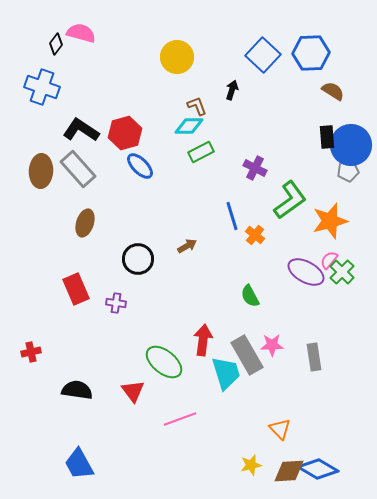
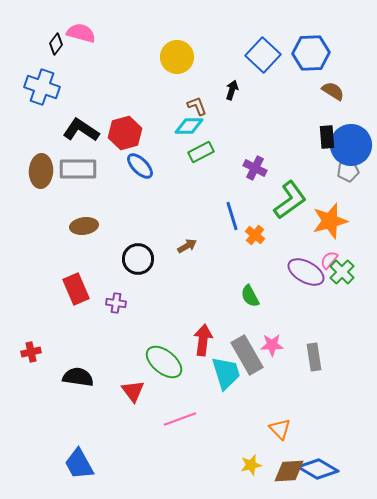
gray rectangle at (78, 169): rotated 48 degrees counterclockwise
brown ellipse at (85, 223): moved 1 px left, 3 px down; rotated 64 degrees clockwise
black semicircle at (77, 390): moved 1 px right, 13 px up
